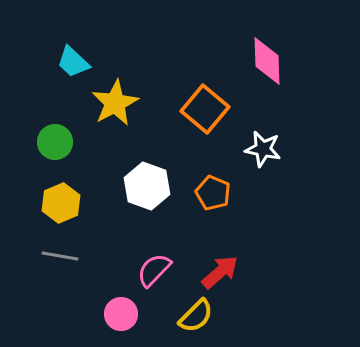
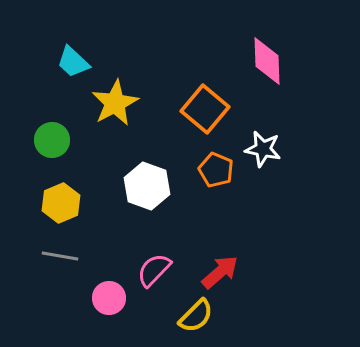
green circle: moved 3 px left, 2 px up
orange pentagon: moved 3 px right, 23 px up
pink circle: moved 12 px left, 16 px up
